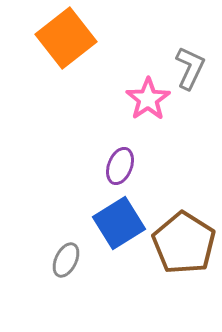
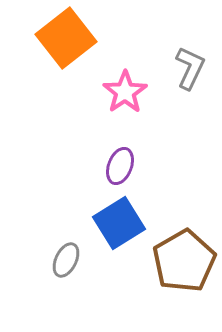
pink star: moved 23 px left, 7 px up
brown pentagon: moved 18 px down; rotated 10 degrees clockwise
